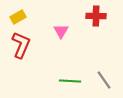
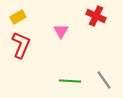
red cross: rotated 24 degrees clockwise
